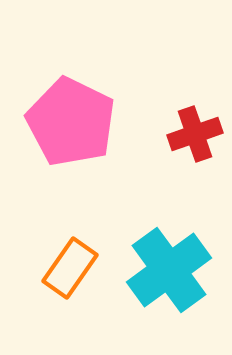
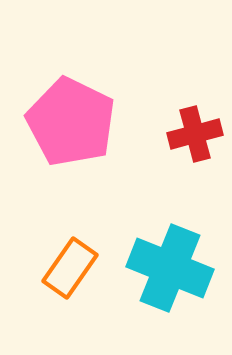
red cross: rotated 4 degrees clockwise
cyan cross: moved 1 px right, 2 px up; rotated 32 degrees counterclockwise
